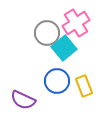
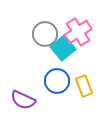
pink cross: moved 2 px right, 9 px down
gray circle: moved 2 px left, 1 px down
cyan square: moved 1 px left
